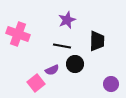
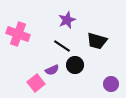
black trapezoid: rotated 105 degrees clockwise
black line: rotated 24 degrees clockwise
black circle: moved 1 px down
